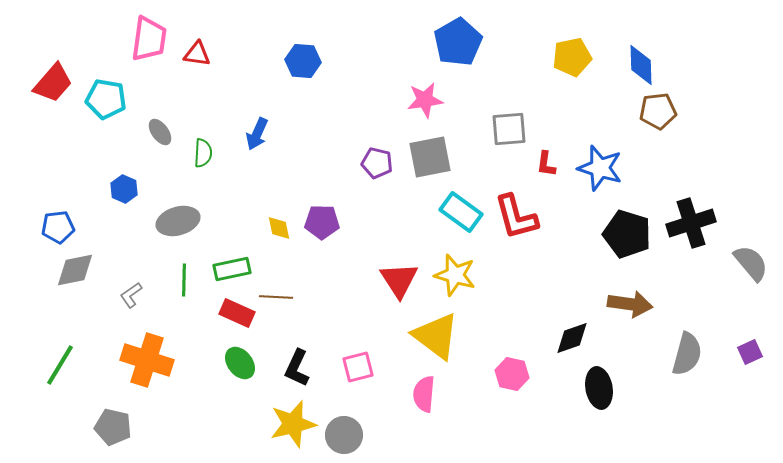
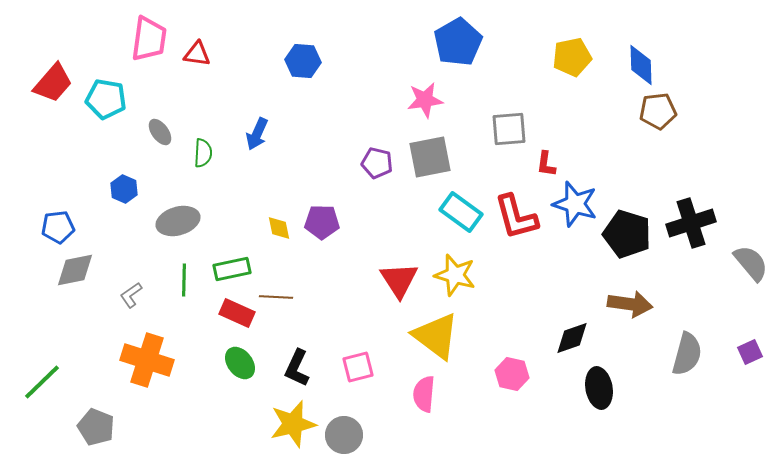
blue star at (600, 168): moved 25 px left, 36 px down
green line at (60, 365): moved 18 px left, 17 px down; rotated 15 degrees clockwise
gray pentagon at (113, 427): moved 17 px left; rotated 9 degrees clockwise
